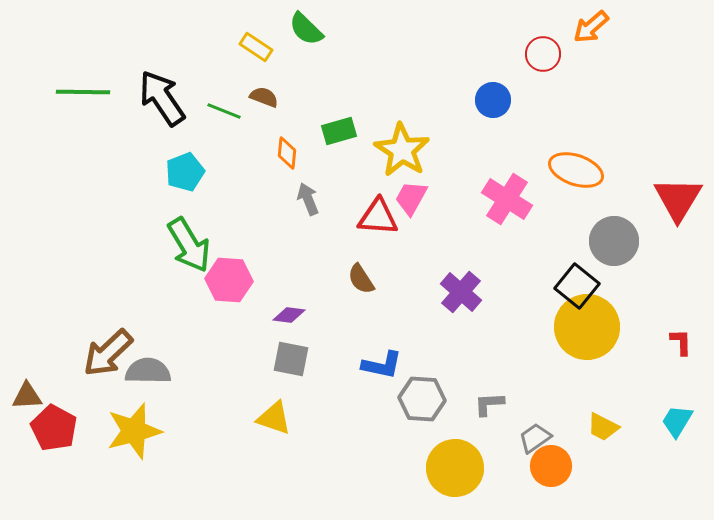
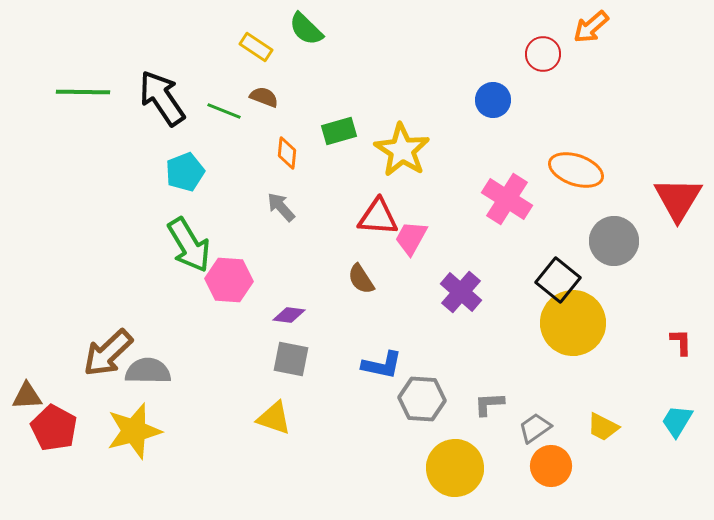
pink trapezoid at (411, 198): moved 40 px down
gray arrow at (308, 199): moved 27 px left, 8 px down; rotated 20 degrees counterclockwise
black square at (577, 286): moved 19 px left, 6 px up
yellow circle at (587, 327): moved 14 px left, 4 px up
gray trapezoid at (535, 438): moved 10 px up
